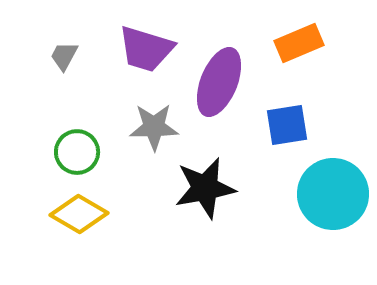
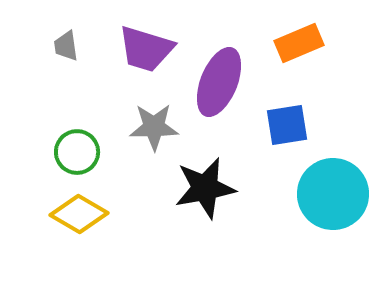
gray trapezoid: moved 2 px right, 10 px up; rotated 36 degrees counterclockwise
